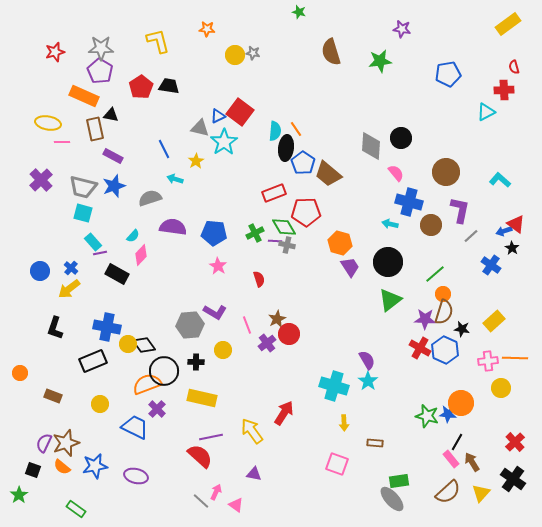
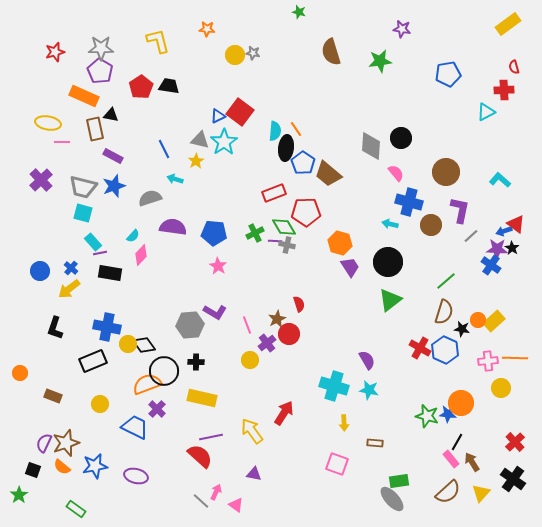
gray triangle at (200, 128): moved 12 px down
black rectangle at (117, 274): moved 7 px left, 1 px up; rotated 20 degrees counterclockwise
green line at (435, 274): moved 11 px right, 7 px down
red semicircle at (259, 279): moved 40 px right, 25 px down
orange circle at (443, 294): moved 35 px right, 26 px down
purple star at (425, 319): moved 72 px right, 70 px up
yellow circle at (223, 350): moved 27 px right, 10 px down
cyan star at (368, 381): moved 1 px right, 9 px down; rotated 24 degrees counterclockwise
